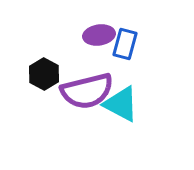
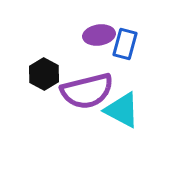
cyan triangle: moved 1 px right, 6 px down
